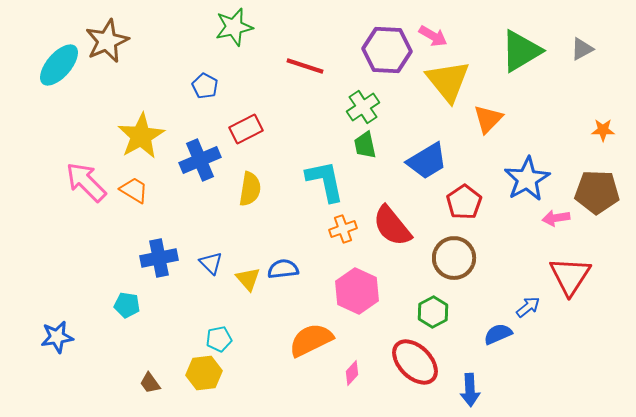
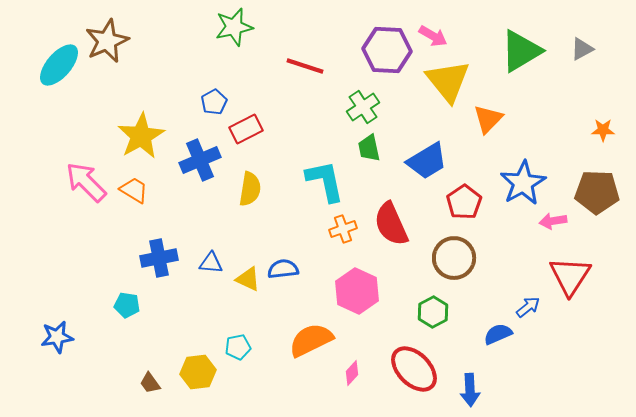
blue pentagon at (205, 86): moved 9 px right, 16 px down; rotated 15 degrees clockwise
green trapezoid at (365, 145): moved 4 px right, 3 px down
blue star at (527, 179): moved 4 px left, 4 px down
pink arrow at (556, 218): moved 3 px left, 3 px down
red semicircle at (392, 226): moved 1 px left, 2 px up; rotated 15 degrees clockwise
blue triangle at (211, 263): rotated 40 degrees counterclockwise
yellow triangle at (248, 279): rotated 24 degrees counterclockwise
cyan pentagon at (219, 339): moved 19 px right, 8 px down
red ellipse at (415, 362): moved 1 px left, 7 px down
yellow hexagon at (204, 373): moved 6 px left, 1 px up
